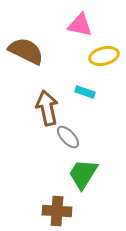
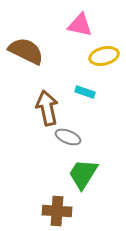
gray ellipse: rotated 25 degrees counterclockwise
